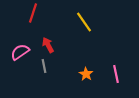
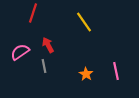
pink line: moved 3 px up
